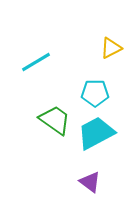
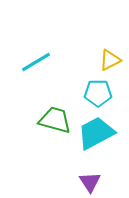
yellow triangle: moved 1 px left, 12 px down
cyan pentagon: moved 3 px right
green trapezoid: rotated 20 degrees counterclockwise
purple triangle: rotated 20 degrees clockwise
